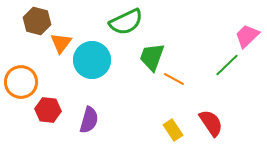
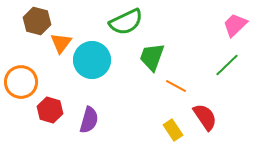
pink trapezoid: moved 12 px left, 11 px up
orange line: moved 2 px right, 7 px down
red hexagon: moved 2 px right; rotated 10 degrees clockwise
red semicircle: moved 6 px left, 6 px up
